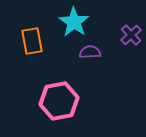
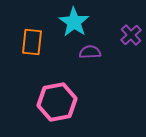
orange rectangle: moved 1 px down; rotated 16 degrees clockwise
pink hexagon: moved 2 px left, 1 px down
